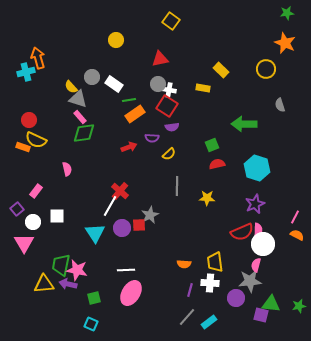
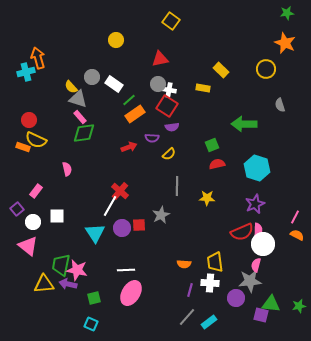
green line at (129, 100): rotated 32 degrees counterclockwise
gray star at (150, 215): moved 11 px right
pink triangle at (24, 243): moved 4 px right, 3 px down; rotated 20 degrees counterclockwise
